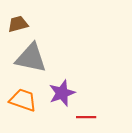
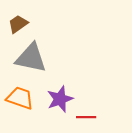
brown trapezoid: rotated 20 degrees counterclockwise
purple star: moved 2 px left, 6 px down
orange trapezoid: moved 3 px left, 2 px up
